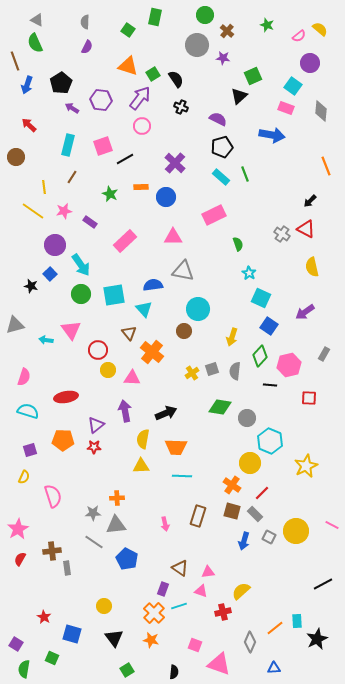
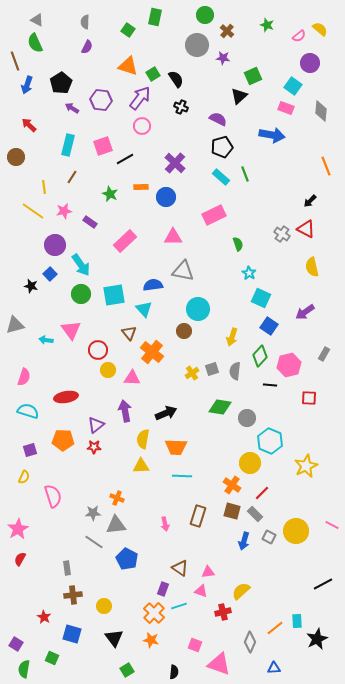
orange cross at (117, 498): rotated 24 degrees clockwise
brown cross at (52, 551): moved 21 px right, 44 px down
